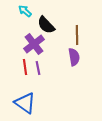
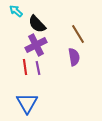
cyan arrow: moved 9 px left
black semicircle: moved 9 px left, 1 px up
brown line: moved 1 px right, 1 px up; rotated 30 degrees counterclockwise
purple cross: moved 2 px right, 1 px down; rotated 10 degrees clockwise
blue triangle: moved 2 px right; rotated 25 degrees clockwise
